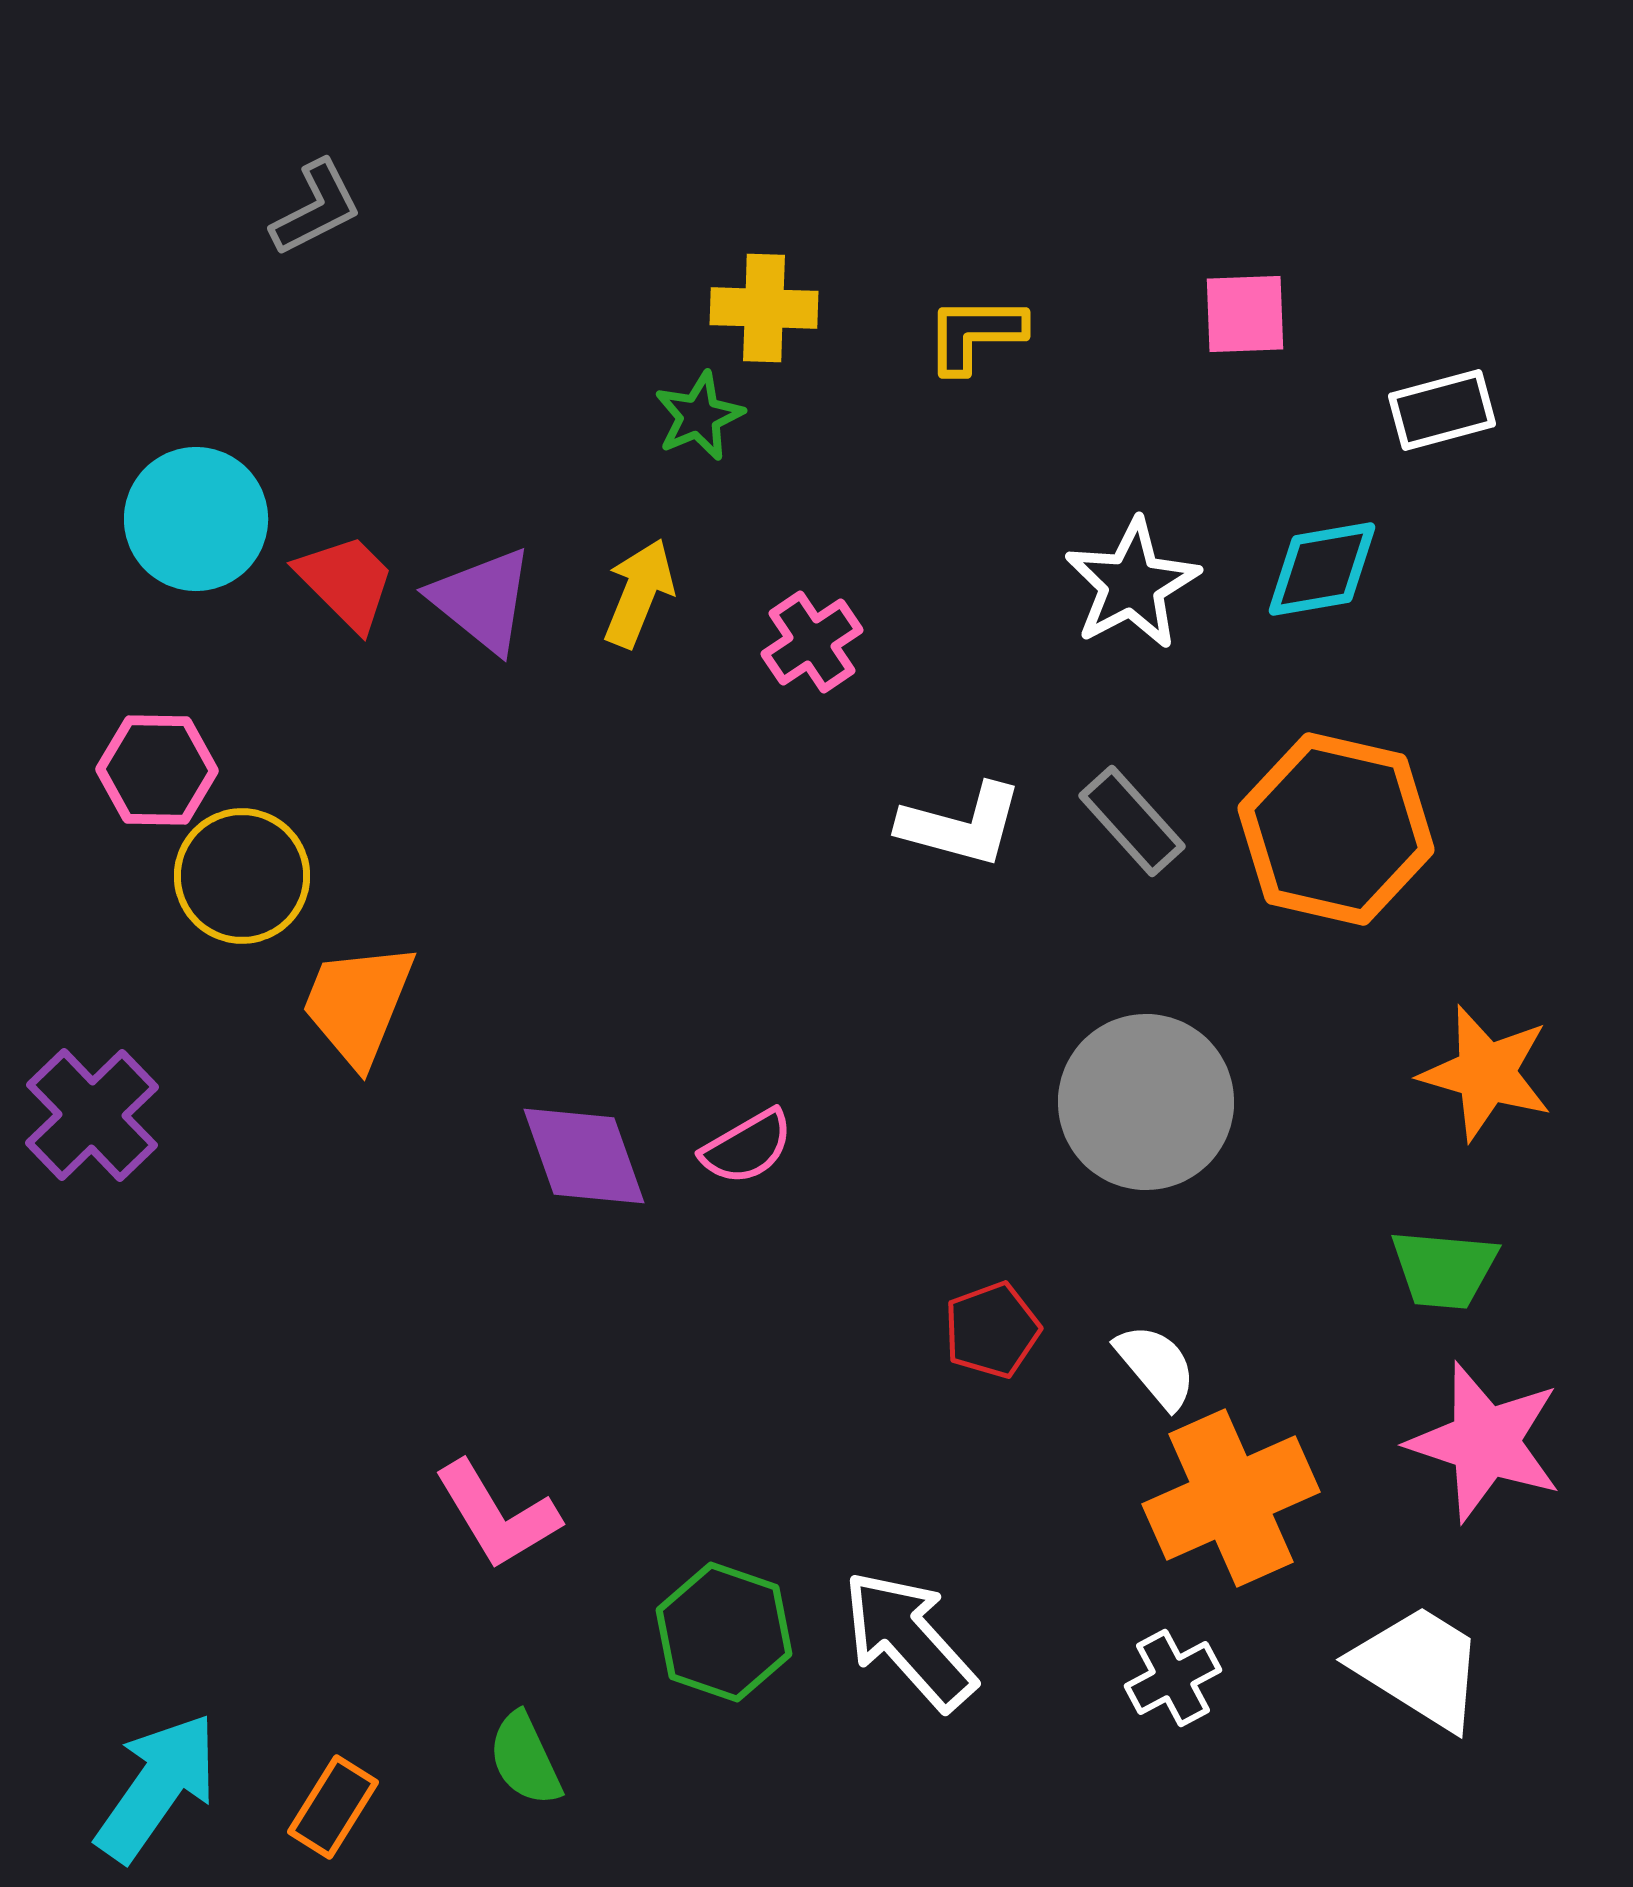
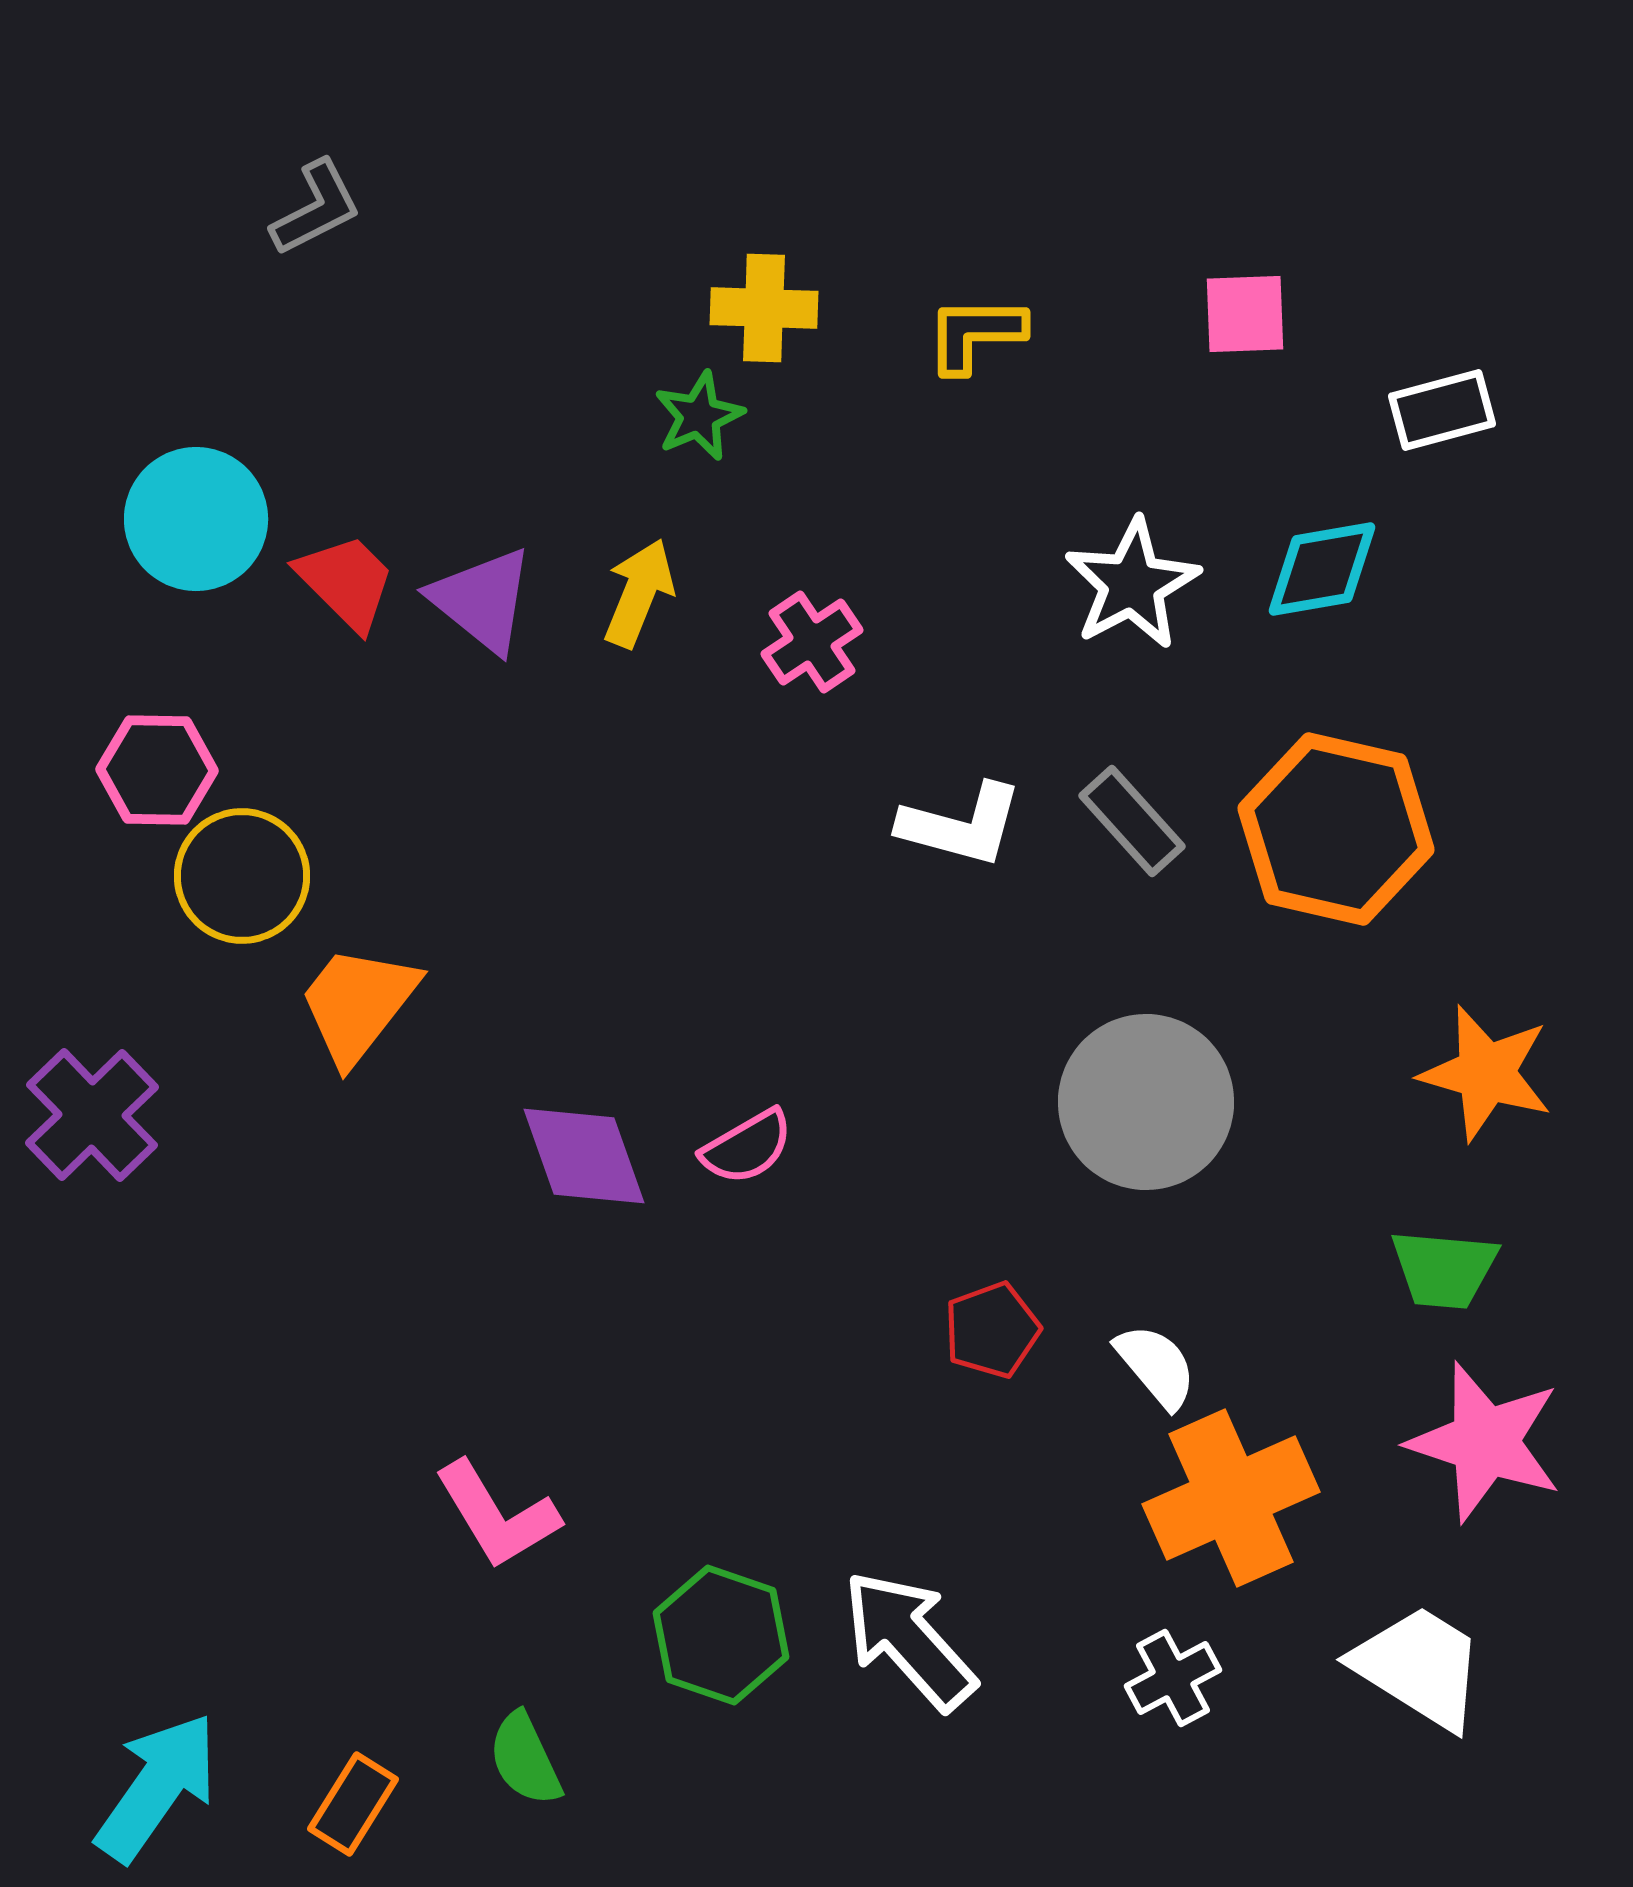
orange trapezoid: rotated 16 degrees clockwise
green hexagon: moved 3 px left, 3 px down
orange rectangle: moved 20 px right, 3 px up
